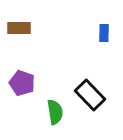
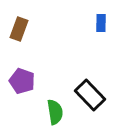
brown rectangle: moved 1 px down; rotated 70 degrees counterclockwise
blue rectangle: moved 3 px left, 10 px up
purple pentagon: moved 2 px up
